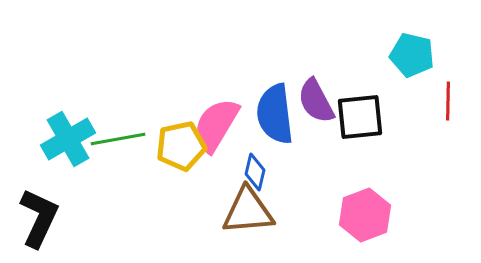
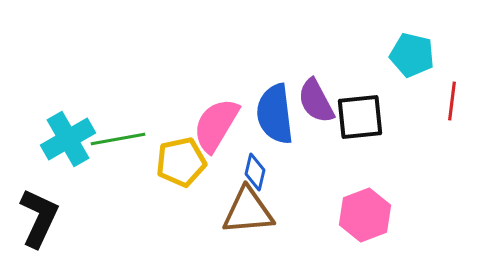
red line: moved 4 px right; rotated 6 degrees clockwise
yellow pentagon: moved 16 px down
